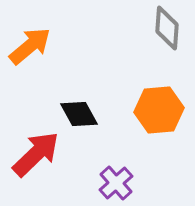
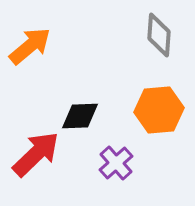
gray diamond: moved 8 px left, 7 px down
black diamond: moved 1 px right, 2 px down; rotated 63 degrees counterclockwise
purple cross: moved 20 px up
